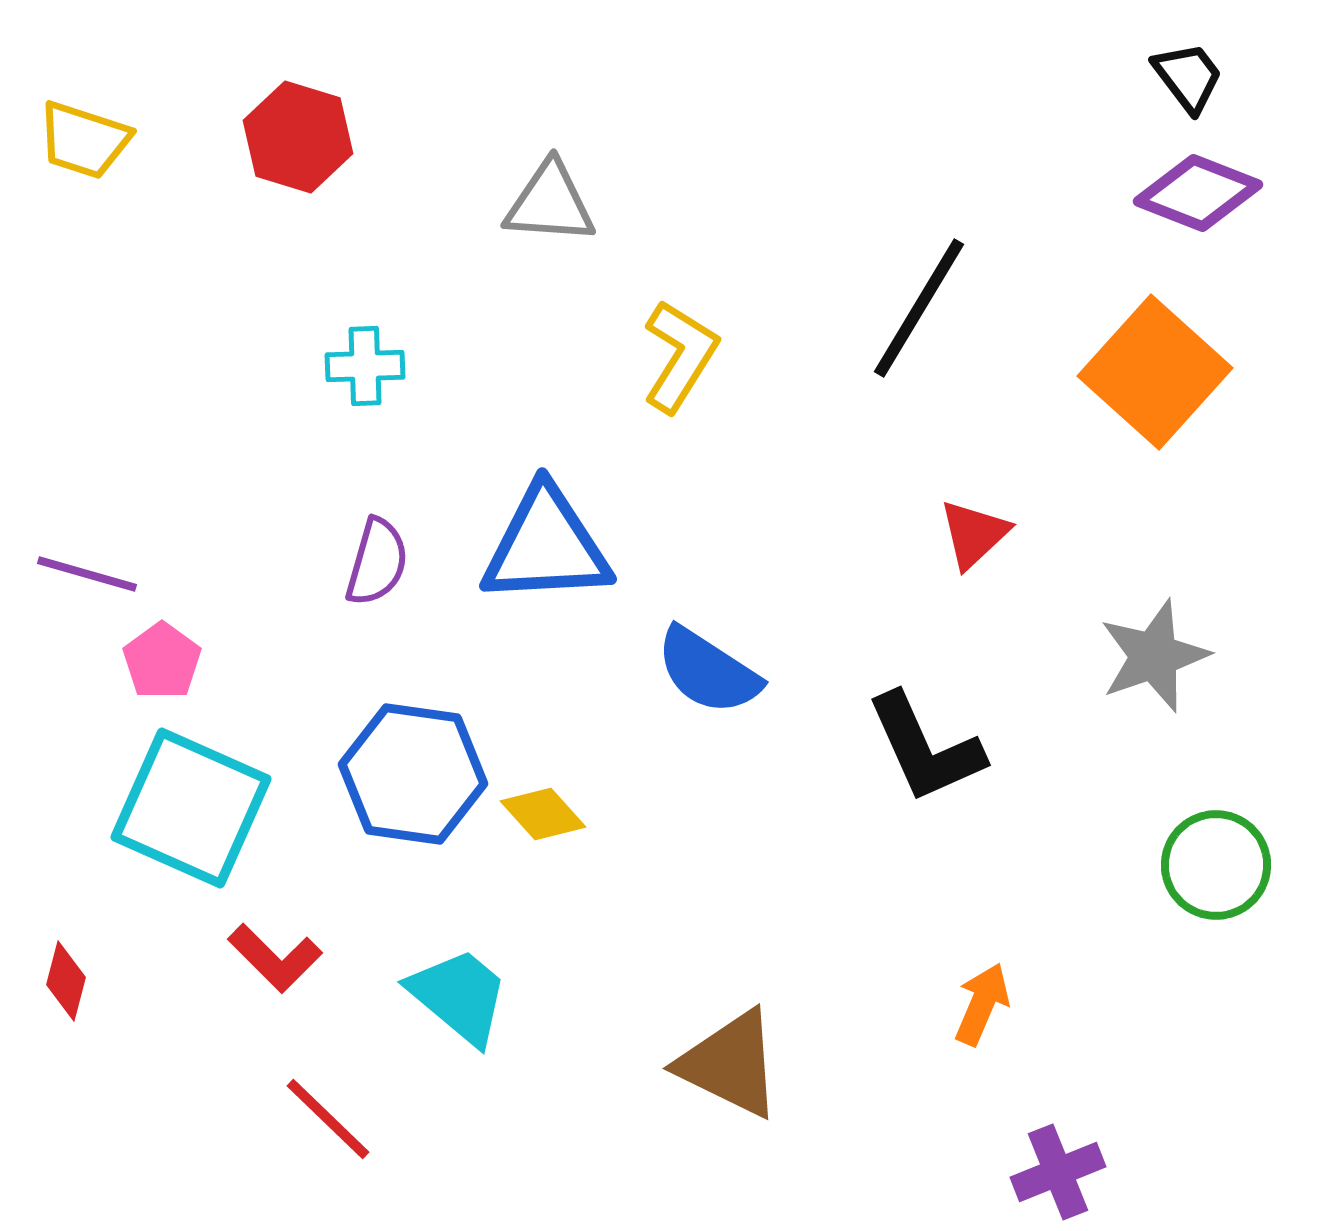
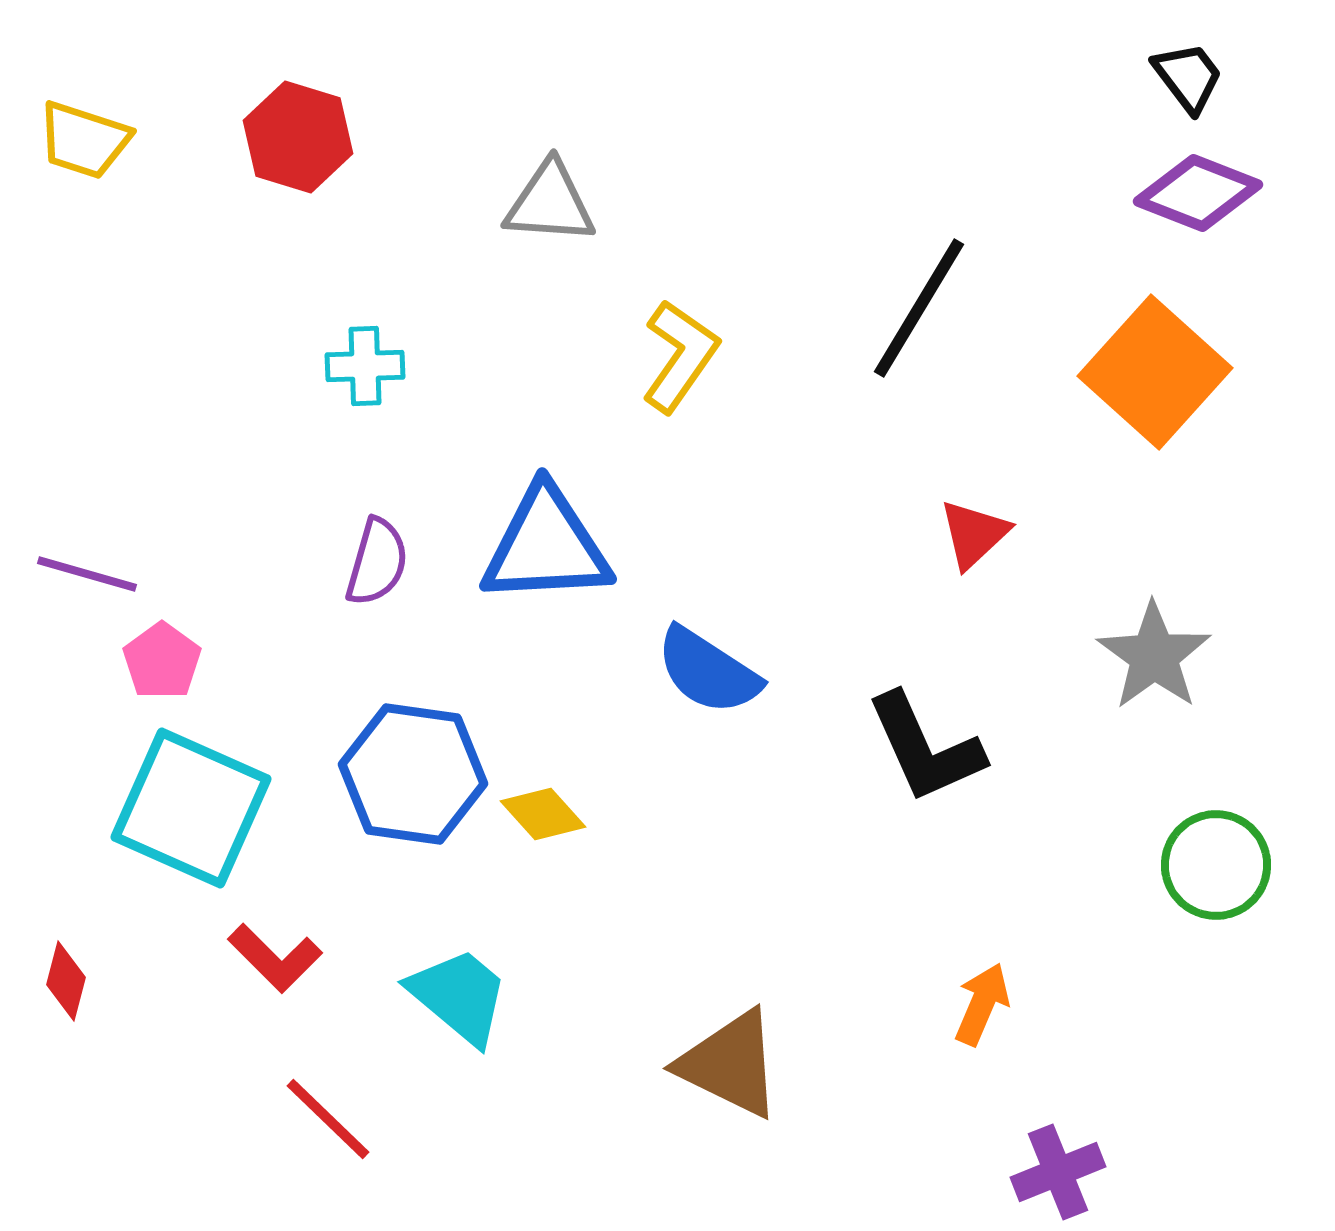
yellow L-shape: rotated 3 degrees clockwise
gray star: rotated 17 degrees counterclockwise
